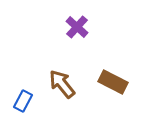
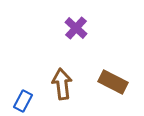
purple cross: moved 1 px left, 1 px down
brown arrow: rotated 32 degrees clockwise
